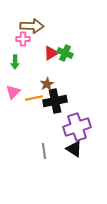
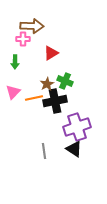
green cross: moved 28 px down
